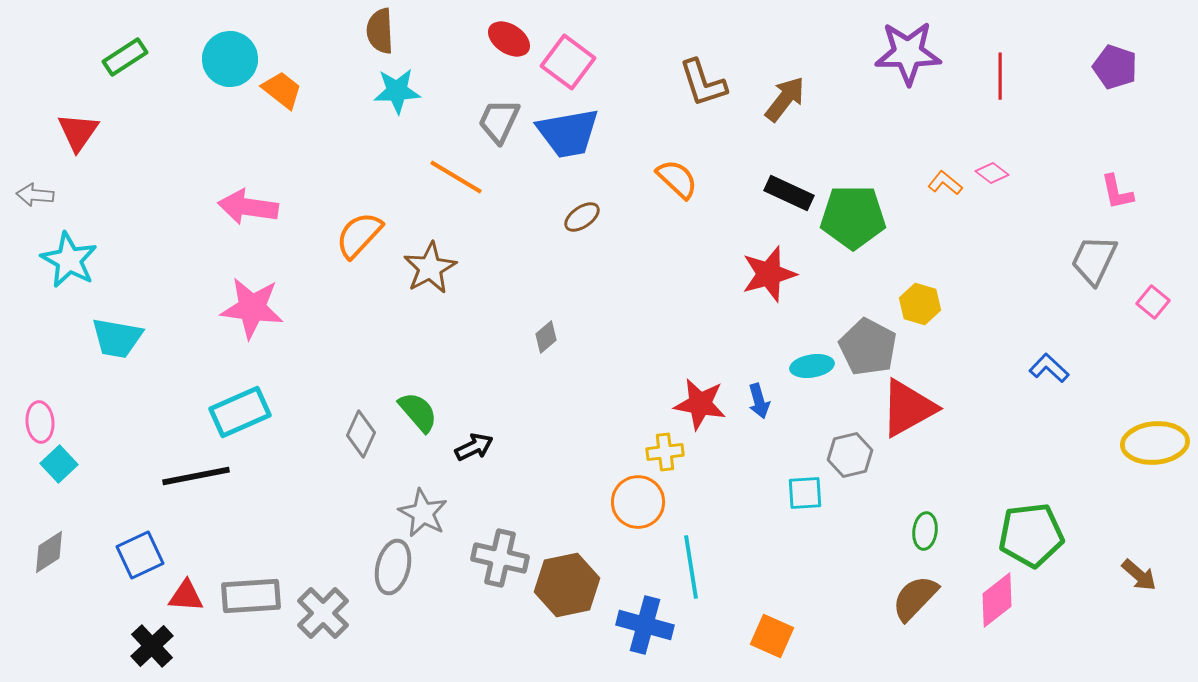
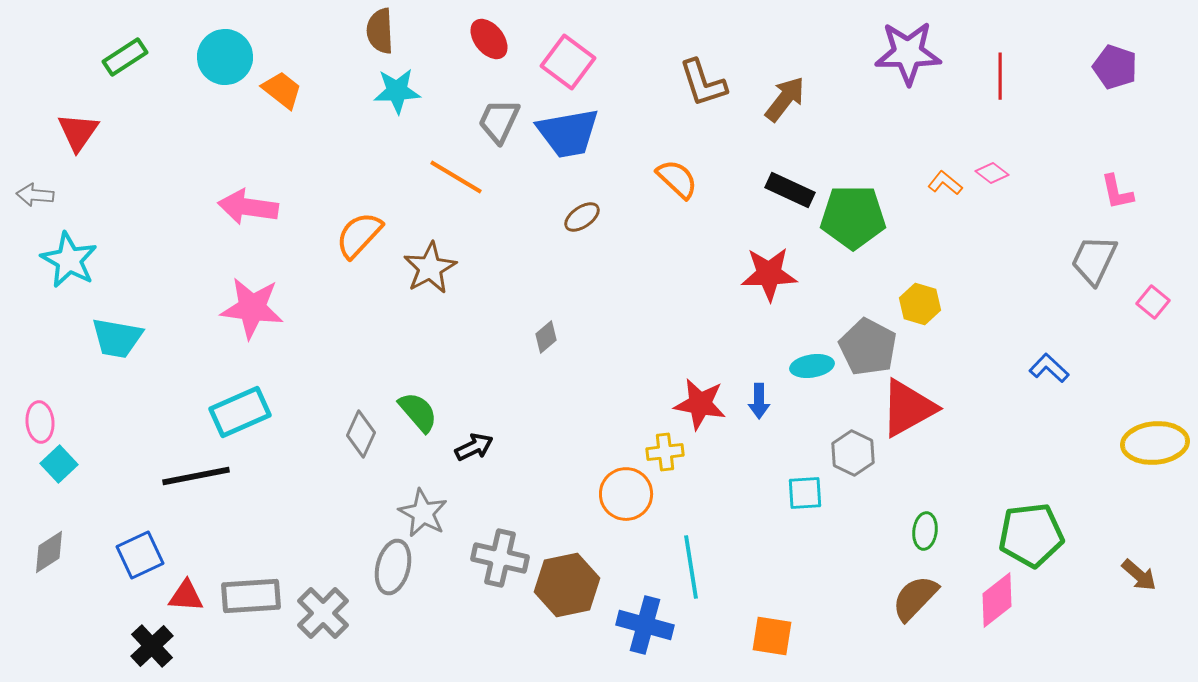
red ellipse at (509, 39): moved 20 px left; rotated 18 degrees clockwise
cyan circle at (230, 59): moved 5 px left, 2 px up
black rectangle at (789, 193): moved 1 px right, 3 px up
red star at (769, 274): rotated 14 degrees clockwise
blue arrow at (759, 401): rotated 16 degrees clockwise
gray hexagon at (850, 455): moved 3 px right, 2 px up; rotated 21 degrees counterclockwise
orange circle at (638, 502): moved 12 px left, 8 px up
orange square at (772, 636): rotated 15 degrees counterclockwise
